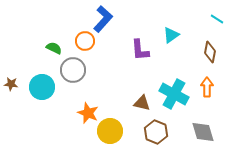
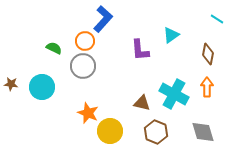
brown diamond: moved 2 px left, 2 px down
gray circle: moved 10 px right, 4 px up
